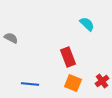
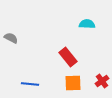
cyan semicircle: rotated 42 degrees counterclockwise
red rectangle: rotated 18 degrees counterclockwise
orange square: rotated 24 degrees counterclockwise
